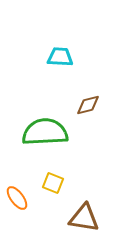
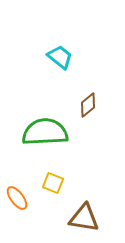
cyan trapezoid: rotated 36 degrees clockwise
brown diamond: rotated 25 degrees counterclockwise
